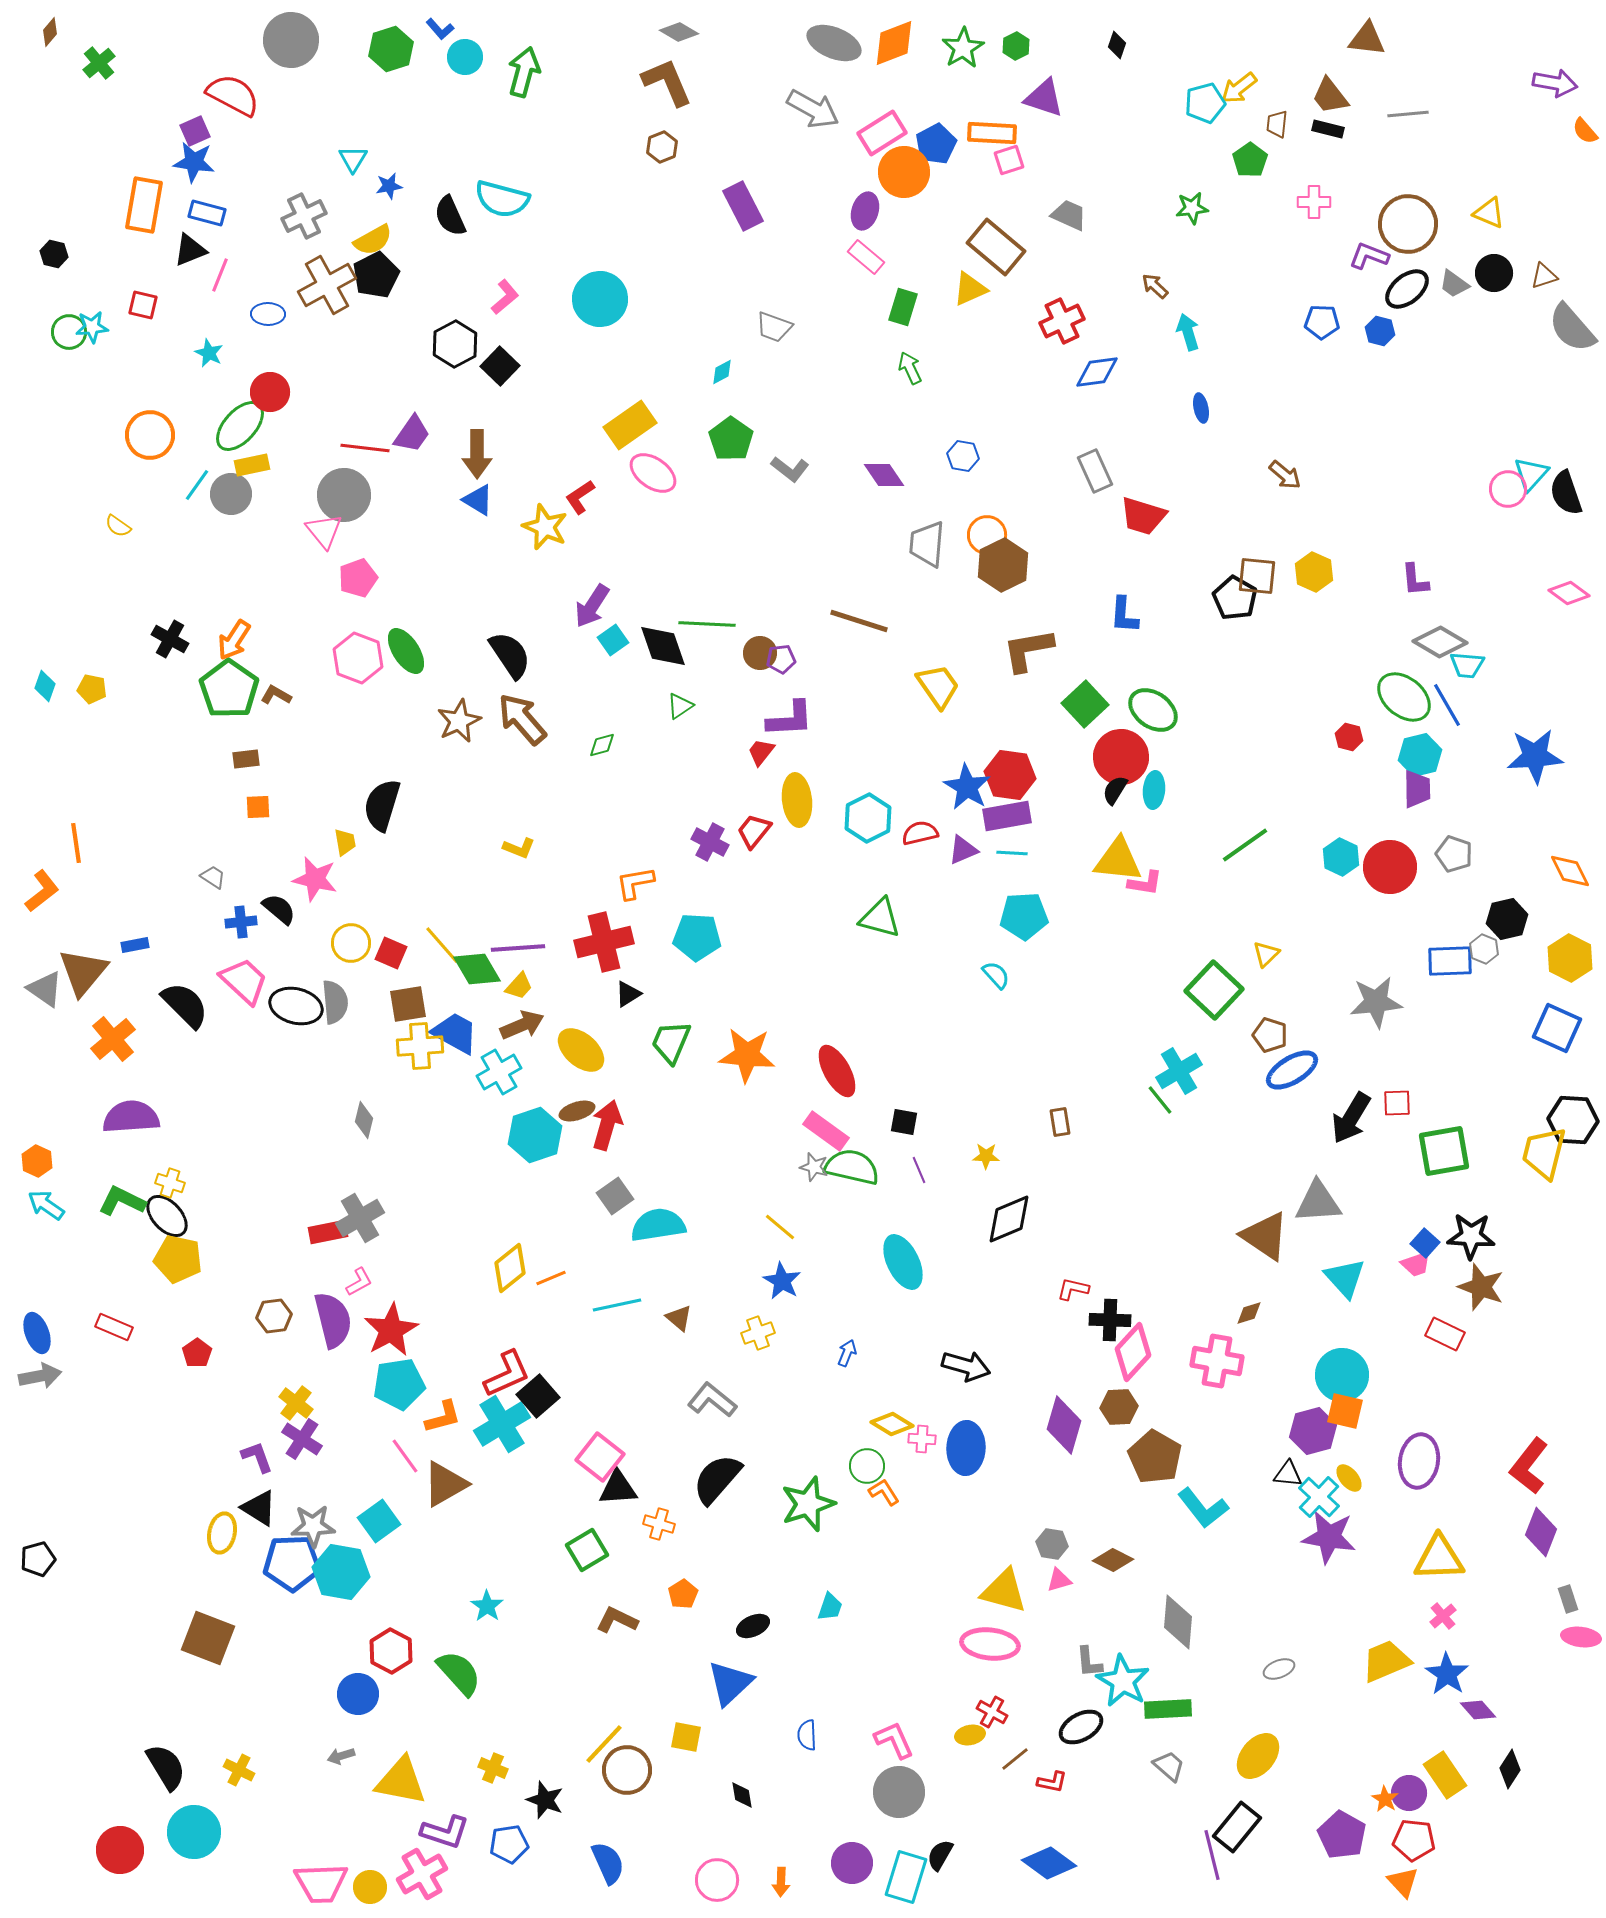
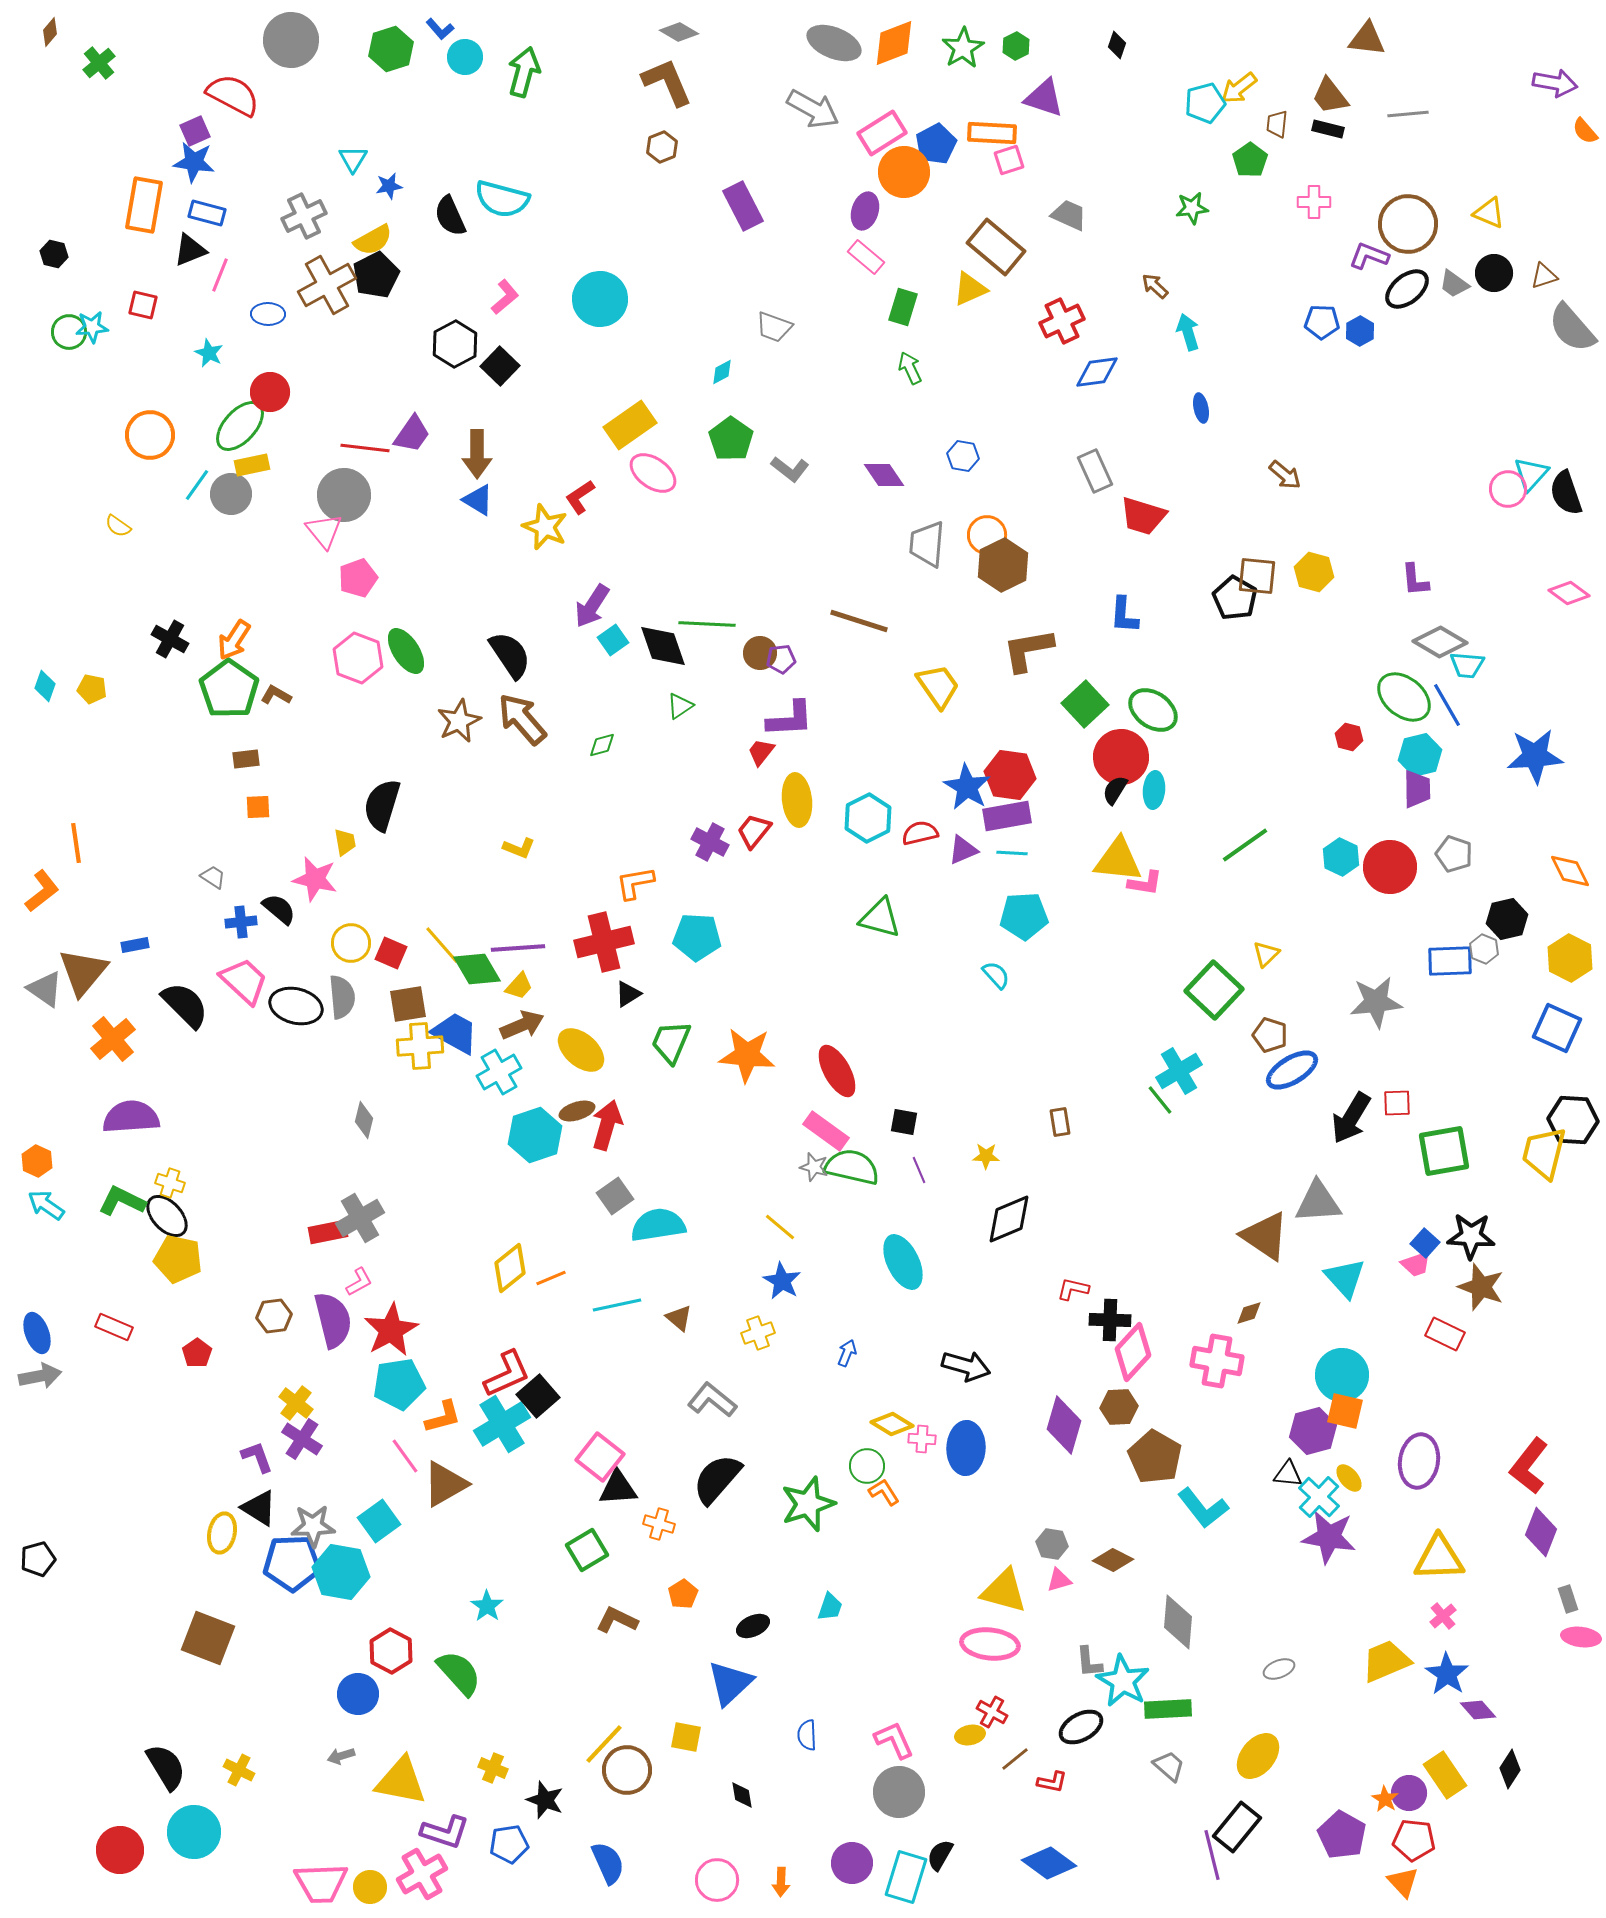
blue hexagon at (1380, 331): moved 20 px left; rotated 16 degrees clockwise
yellow hexagon at (1314, 572): rotated 9 degrees counterclockwise
gray semicircle at (335, 1002): moved 7 px right, 5 px up
